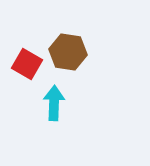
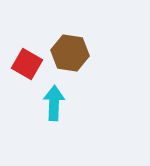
brown hexagon: moved 2 px right, 1 px down
